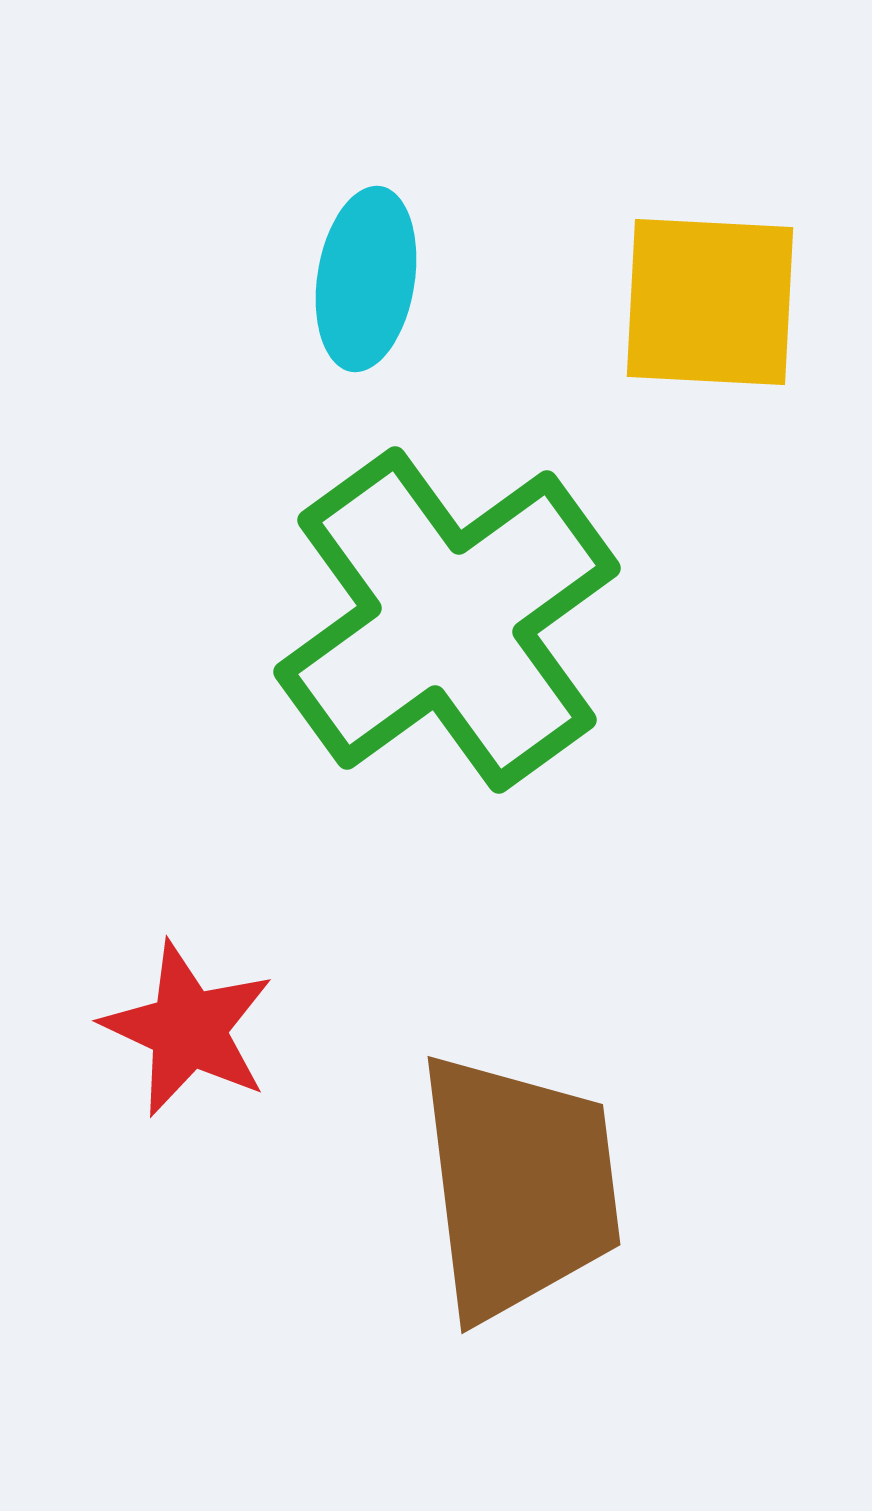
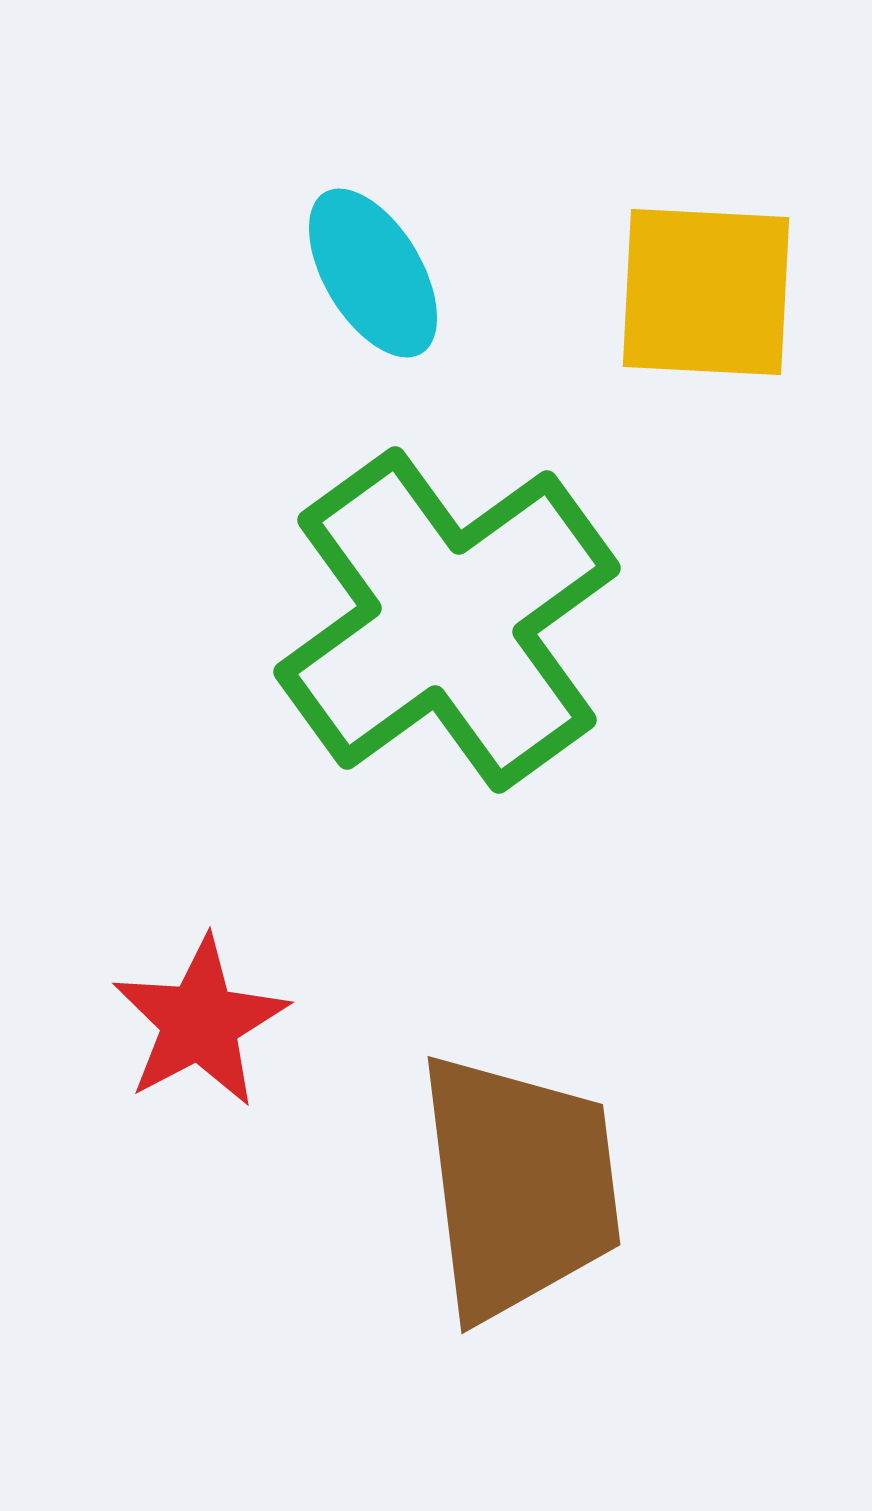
cyan ellipse: moved 7 px right, 6 px up; rotated 40 degrees counterclockwise
yellow square: moved 4 px left, 10 px up
red star: moved 12 px right, 7 px up; rotated 19 degrees clockwise
